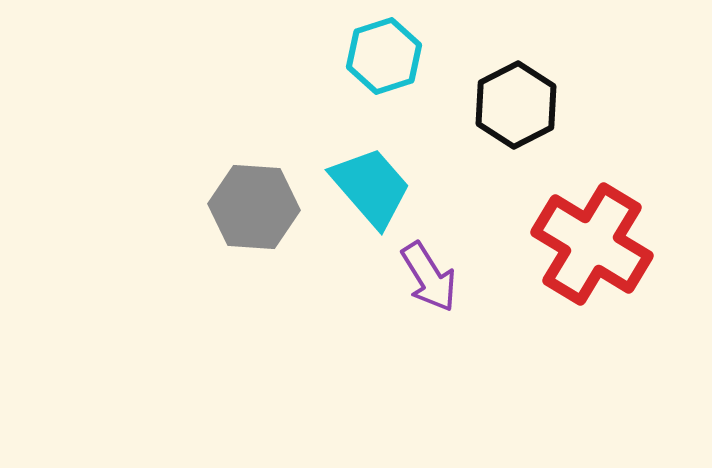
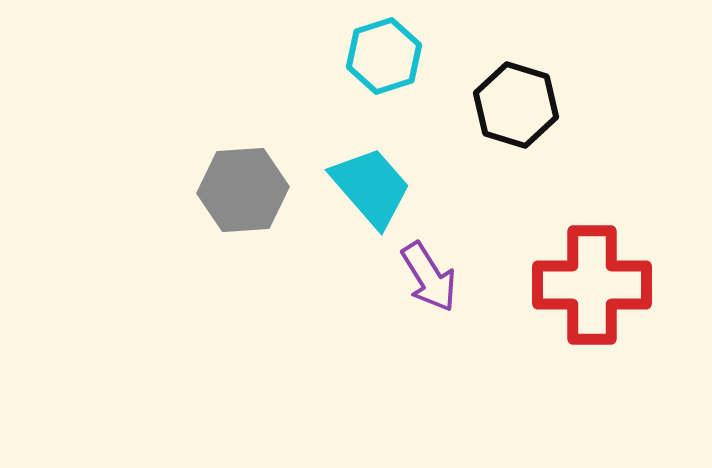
black hexagon: rotated 16 degrees counterclockwise
gray hexagon: moved 11 px left, 17 px up; rotated 8 degrees counterclockwise
red cross: moved 41 px down; rotated 31 degrees counterclockwise
